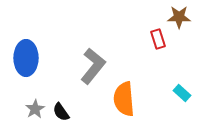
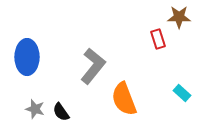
blue ellipse: moved 1 px right, 1 px up
orange semicircle: rotated 16 degrees counterclockwise
gray star: rotated 24 degrees counterclockwise
